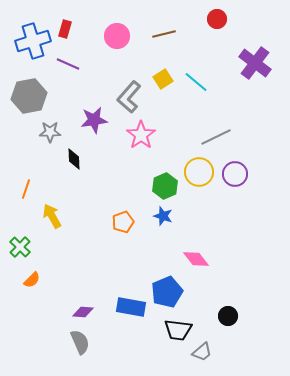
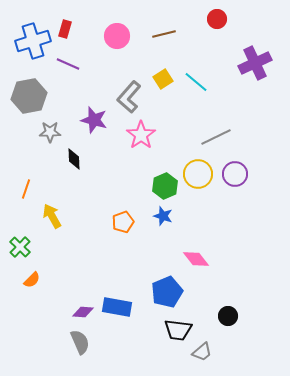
purple cross: rotated 28 degrees clockwise
purple star: rotated 24 degrees clockwise
yellow circle: moved 1 px left, 2 px down
blue rectangle: moved 14 px left
